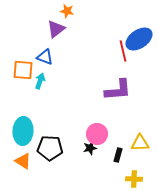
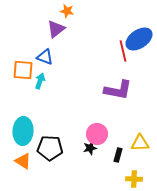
purple L-shape: rotated 16 degrees clockwise
